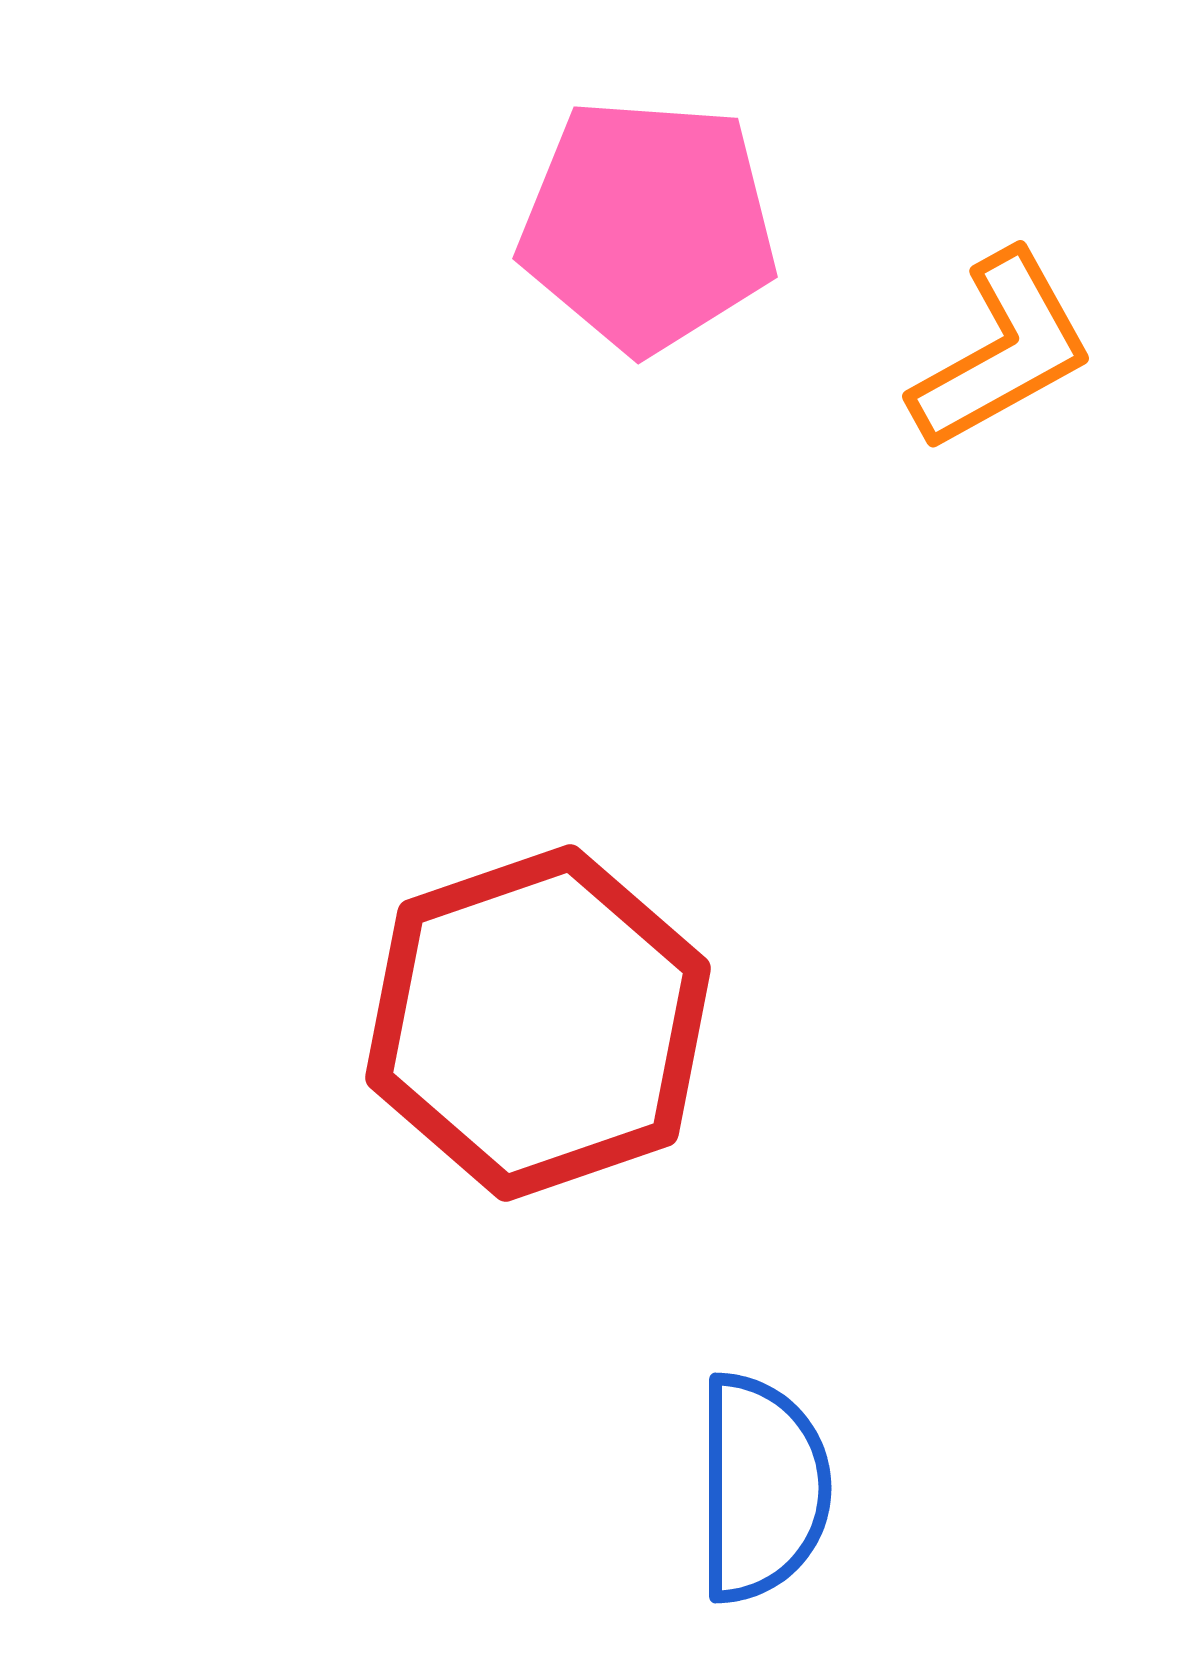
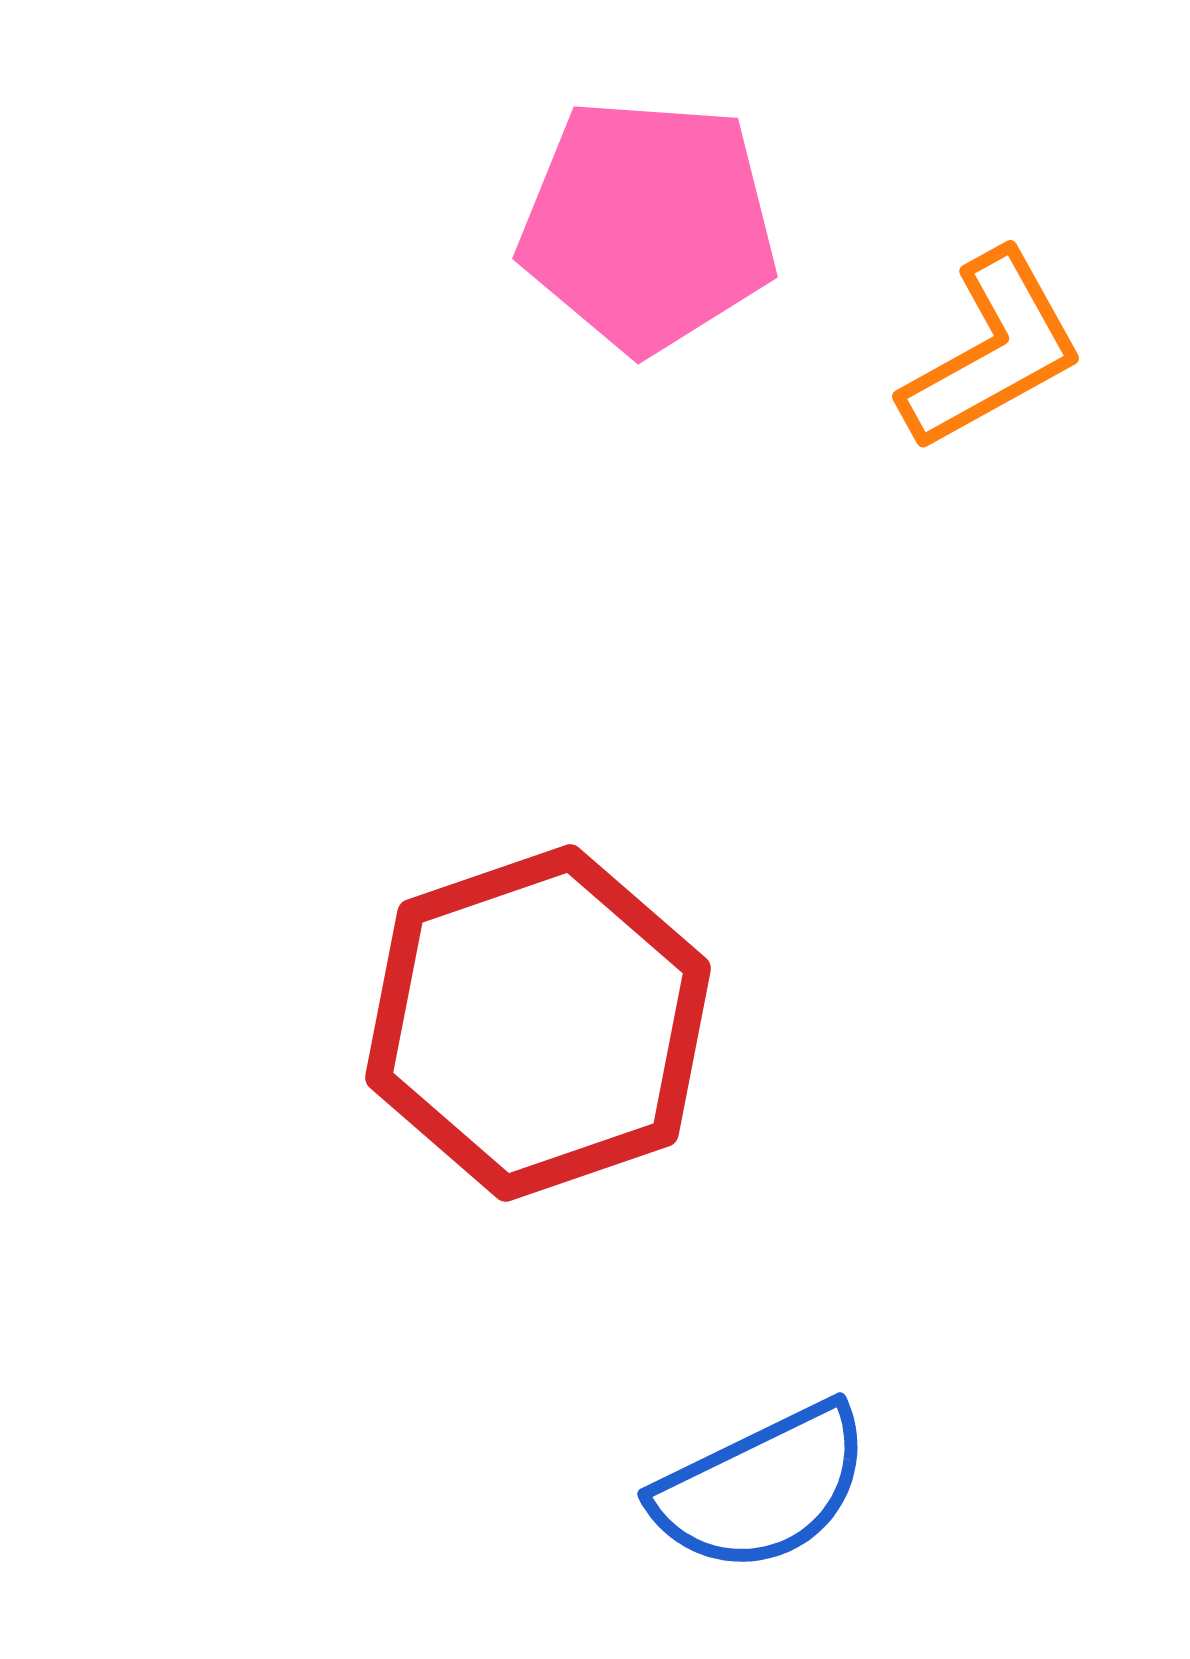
orange L-shape: moved 10 px left
blue semicircle: rotated 64 degrees clockwise
